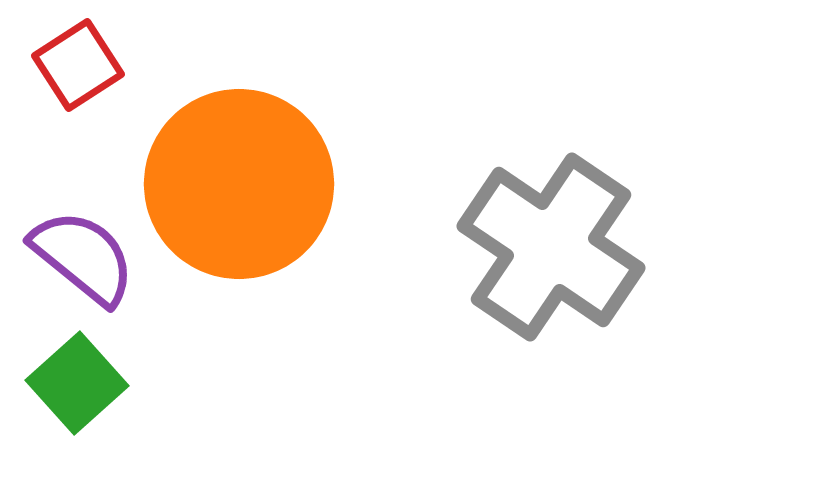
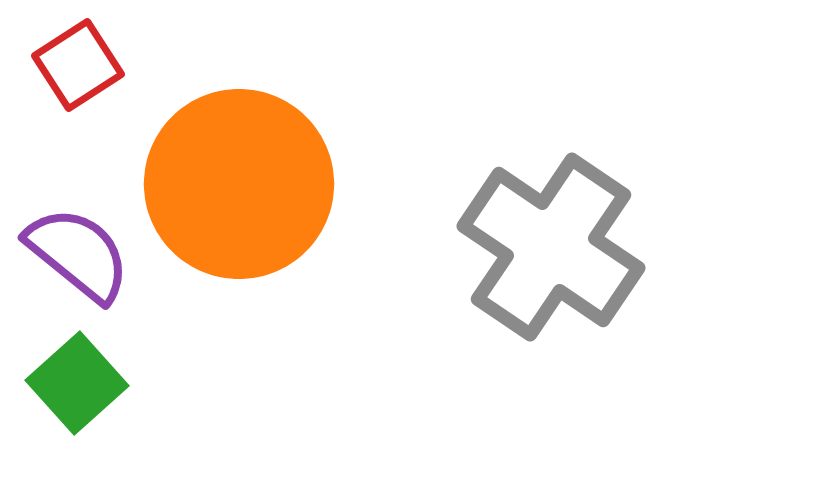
purple semicircle: moved 5 px left, 3 px up
